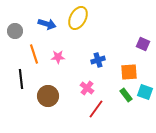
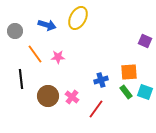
blue arrow: moved 1 px down
purple square: moved 2 px right, 3 px up
orange line: moved 1 px right; rotated 18 degrees counterclockwise
blue cross: moved 3 px right, 20 px down
pink cross: moved 15 px left, 9 px down
green rectangle: moved 3 px up
